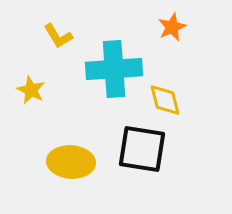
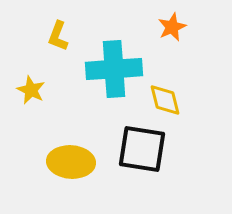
yellow L-shape: rotated 52 degrees clockwise
